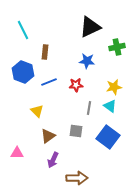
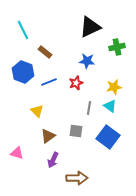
brown rectangle: rotated 56 degrees counterclockwise
red star: moved 2 px up; rotated 16 degrees counterclockwise
pink triangle: rotated 16 degrees clockwise
